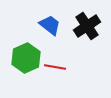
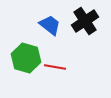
black cross: moved 2 px left, 5 px up
green hexagon: rotated 20 degrees counterclockwise
